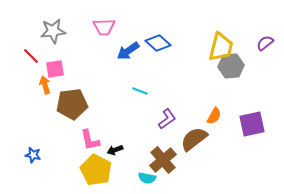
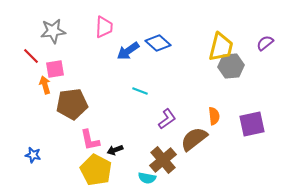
pink trapezoid: rotated 85 degrees counterclockwise
orange semicircle: rotated 36 degrees counterclockwise
